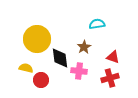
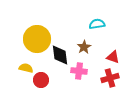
black diamond: moved 3 px up
